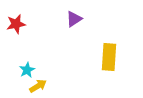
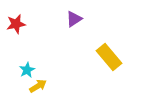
yellow rectangle: rotated 44 degrees counterclockwise
